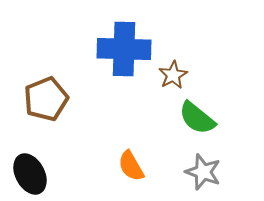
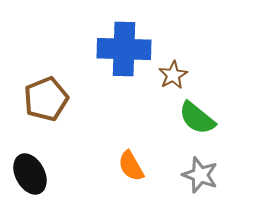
gray star: moved 3 px left, 3 px down
